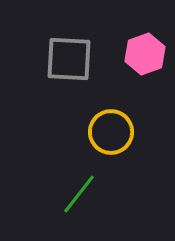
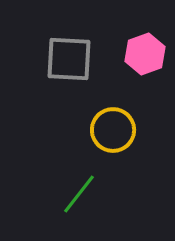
yellow circle: moved 2 px right, 2 px up
